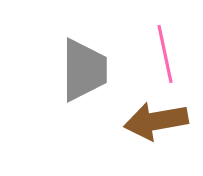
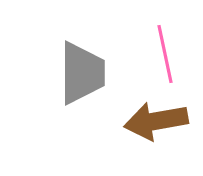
gray trapezoid: moved 2 px left, 3 px down
